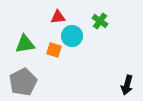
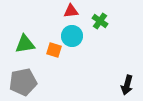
red triangle: moved 13 px right, 6 px up
gray pentagon: rotated 16 degrees clockwise
